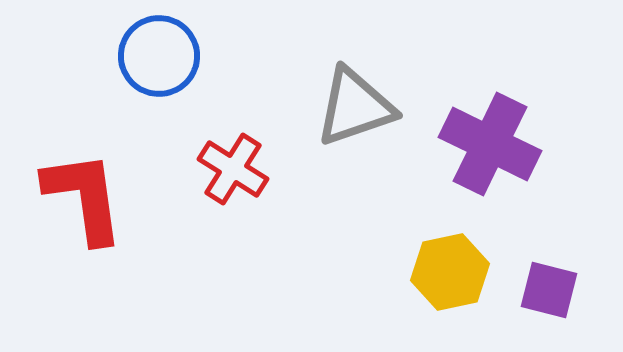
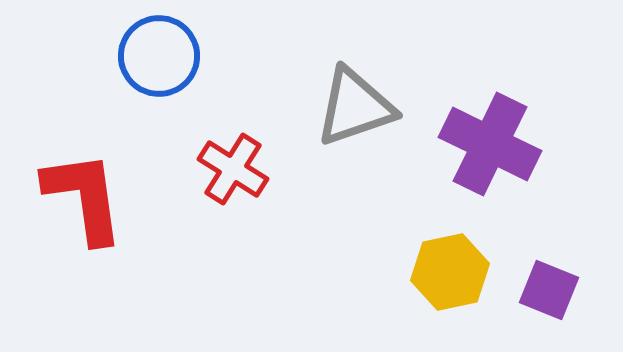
purple square: rotated 8 degrees clockwise
